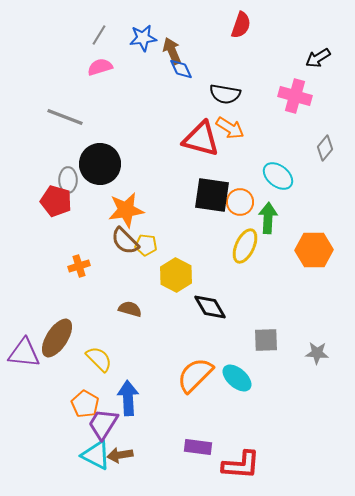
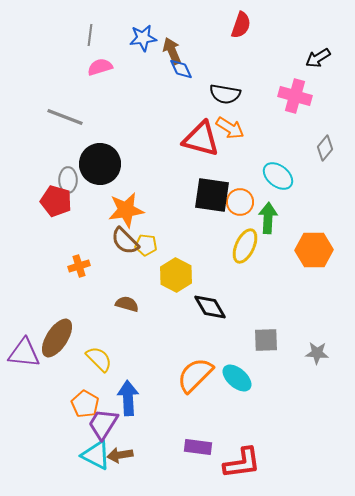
gray line at (99, 35): moved 9 px left; rotated 25 degrees counterclockwise
brown semicircle at (130, 309): moved 3 px left, 5 px up
red L-shape at (241, 465): moved 1 px right, 2 px up; rotated 12 degrees counterclockwise
